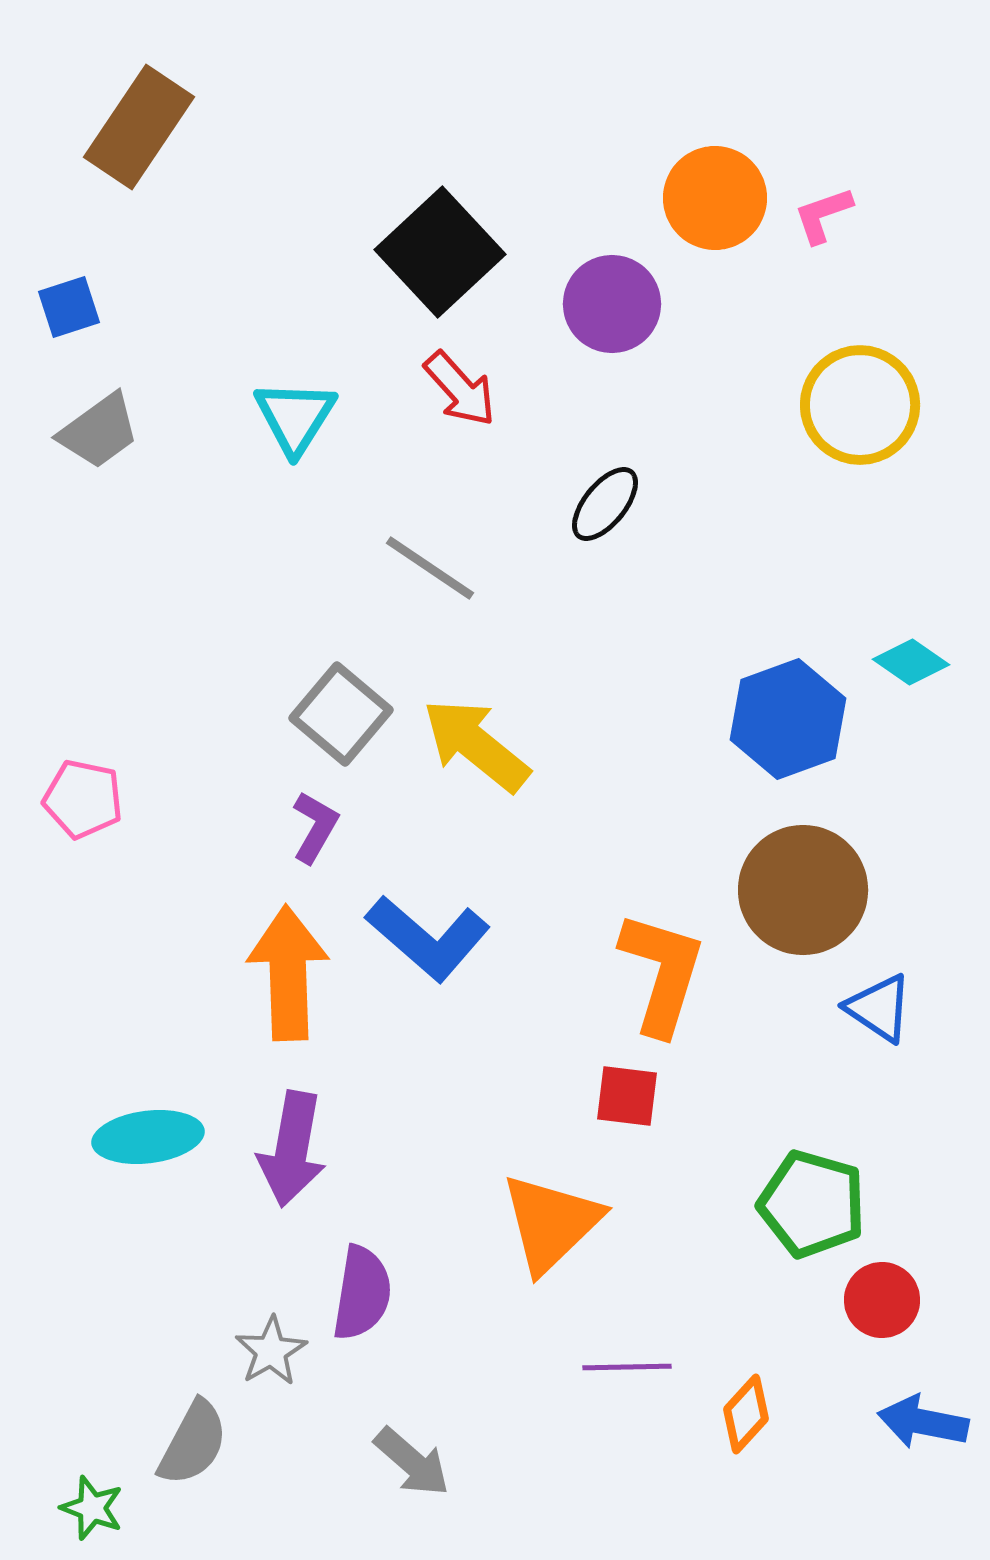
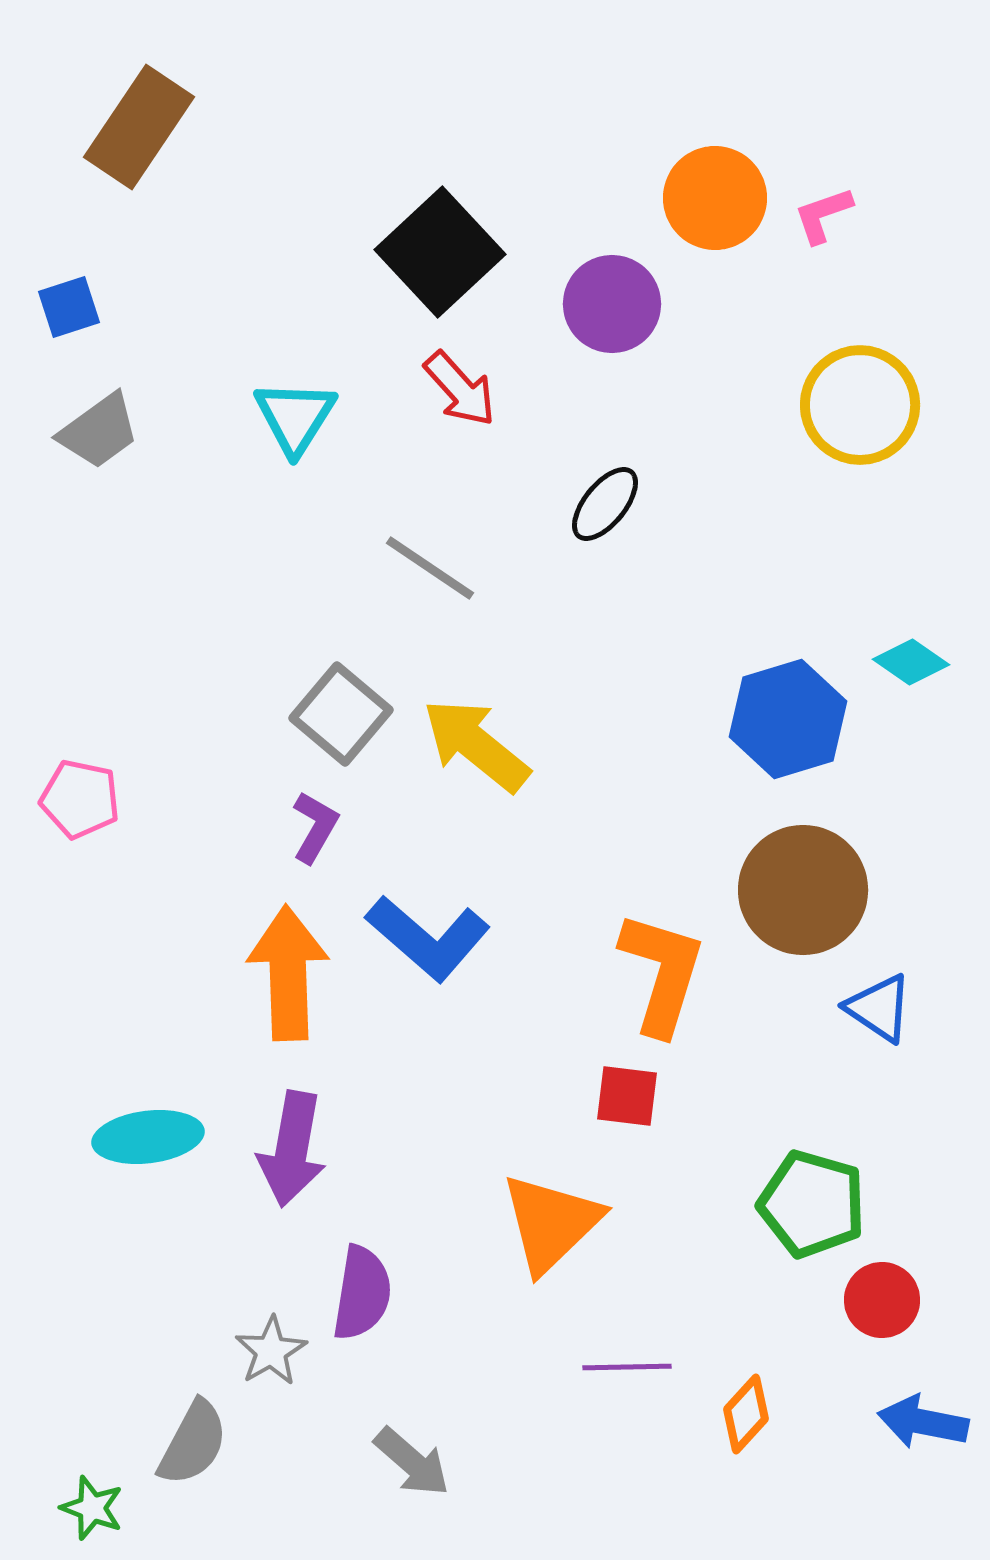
blue hexagon: rotated 3 degrees clockwise
pink pentagon: moved 3 px left
